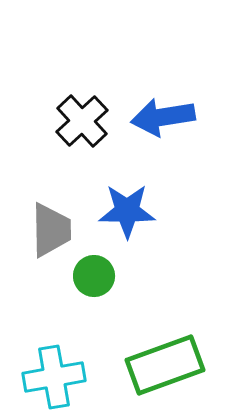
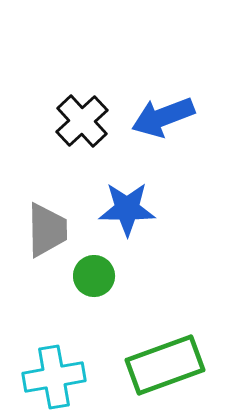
blue arrow: rotated 12 degrees counterclockwise
blue star: moved 2 px up
gray trapezoid: moved 4 px left
